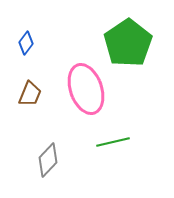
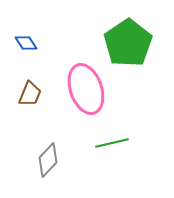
blue diamond: rotated 70 degrees counterclockwise
green line: moved 1 px left, 1 px down
